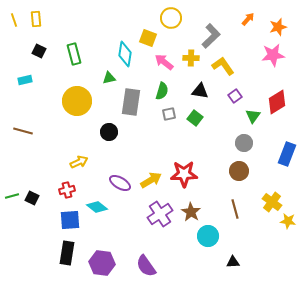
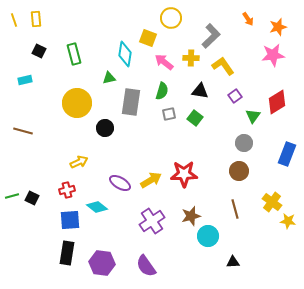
orange arrow at (248, 19): rotated 104 degrees clockwise
yellow circle at (77, 101): moved 2 px down
black circle at (109, 132): moved 4 px left, 4 px up
brown star at (191, 212): moved 4 px down; rotated 24 degrees clockwise
purple cross at (160, 214): moved 8 px left, 7 px down
